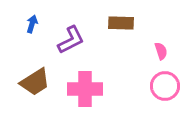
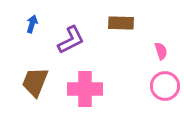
brown trapezoid: rotated 144 degrees clockwise
